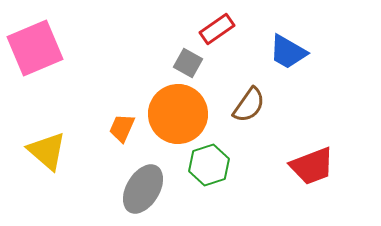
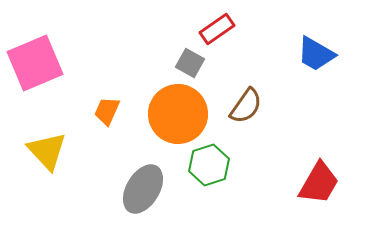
pink square: moved 15 px down
blue trapezoid: moved 28 px right, 2 px down
gray square: moved 2 px right
brown semicircle: moved 3 px left, 1 px down
orange trapezoid: moved 15 px left, 17 px up
yellow triangle: rotated 6 degrees clockwise
red trapezoid: moved 7 px right, 17 px down; rotated 39 degrees counterclockwise
